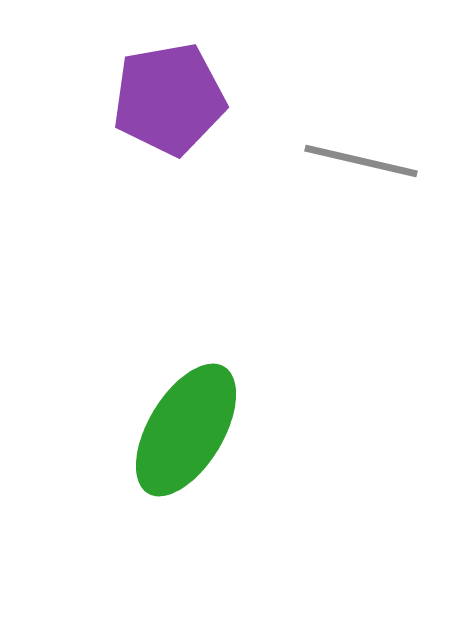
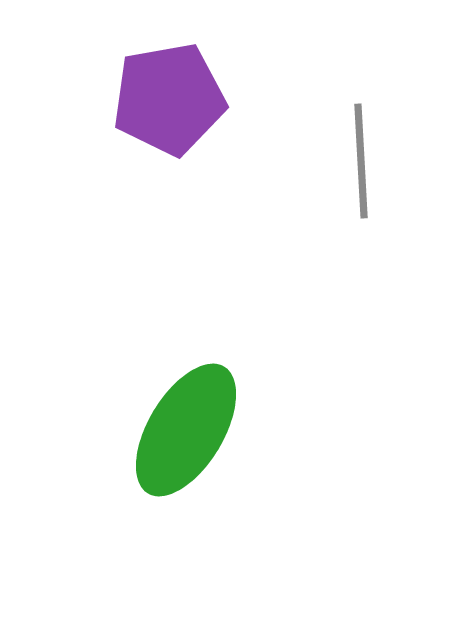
gray line: rotated 74 degrees clockwise
